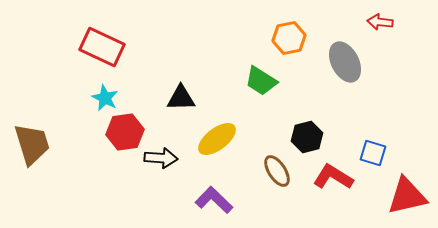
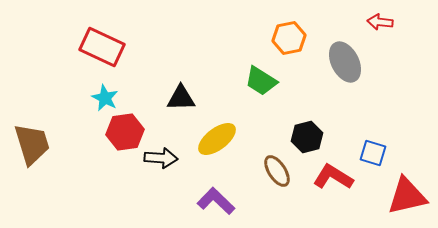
purple L-shape: moved 2 px right, 1 px down
